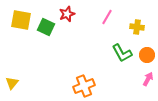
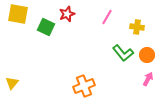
yellow square: moved 3 px left, 6 px up
green L-shape: moved 1 px right; rotated 10 degrees counterclockwise
